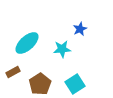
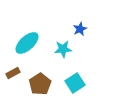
cyan star: moved 1 px right
brown rectangle: moved 1 px down
cyan square: moved 1 px up
